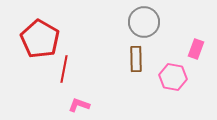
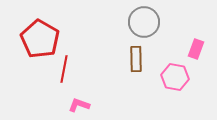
pink hexagon: moved 2 px right
